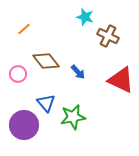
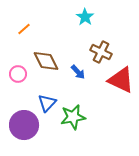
cyan star: rotated 18 degrees clockwise
brown cross: moved 7 px left, 16 px down
brown diamond: rotated 12 degrees clockwise
blue triangle: moved 1 px right; rotated 24 degrees clockwise
